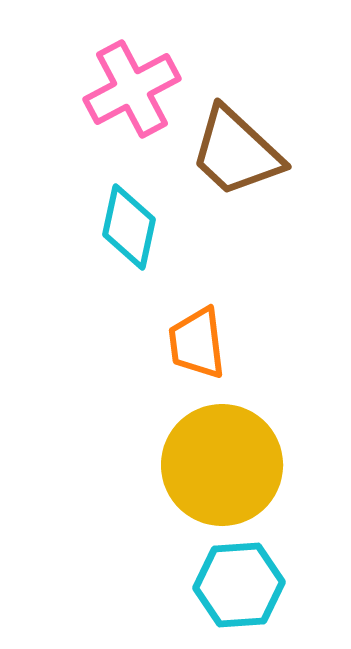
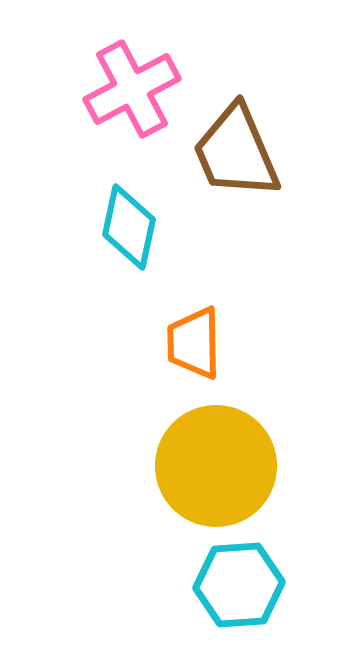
brown trapezoid: rotated 24 degrees clockwise
orange trapezoid: moved 3 px left; rotated 6 degrees clockwise
yellow circle: moved 6 px left, 1 px down
